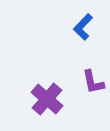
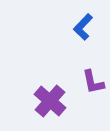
purple cross: moved 3 px right, 2 px down
